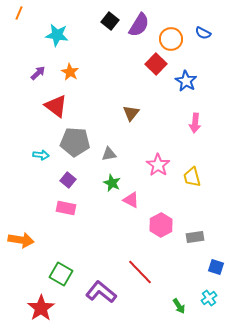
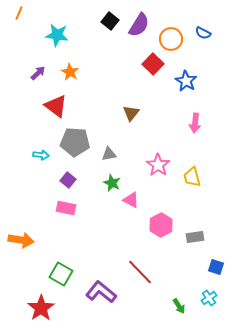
red square: moved 3 px left
